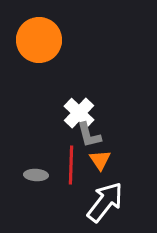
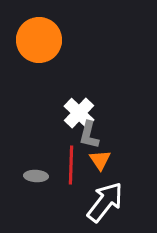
gray L-shape: rotated 28 degrees clockwise
gray ellipse: moved 1 px down
